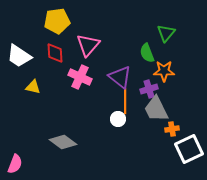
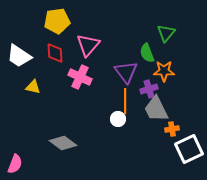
purple triangle: moved 6 px right, 5 px up; rotated 15 degrees clockwise
gray diamond: moved 1 px down
